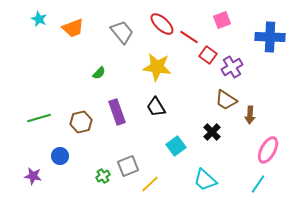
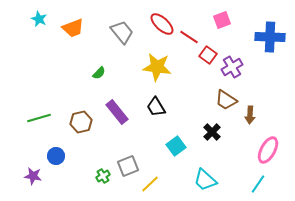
purple rectangle: rotated 20 degrees counterclockwise
blue circle: moved 4 px left
